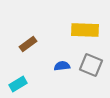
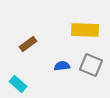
cyan rectangle: rotated 72 degrees clockwise
